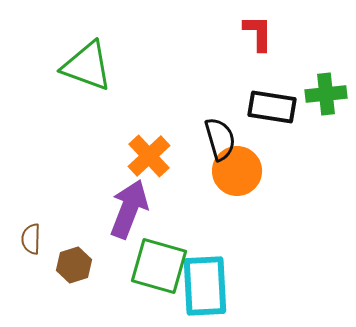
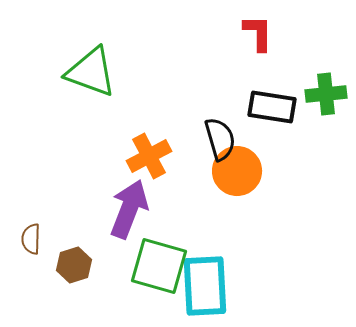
green triangle: moved 4 px right, 6 px down
orange cross: rotated 15 degrees clockwise
